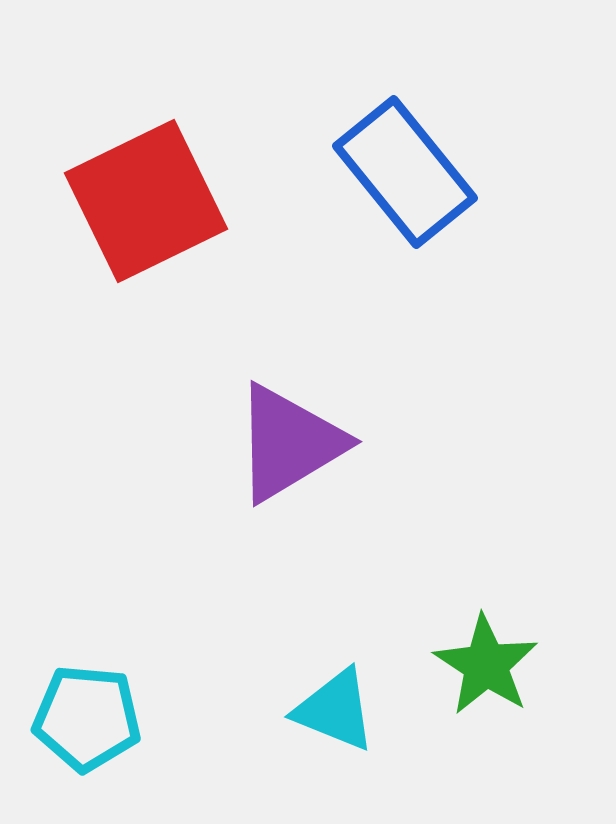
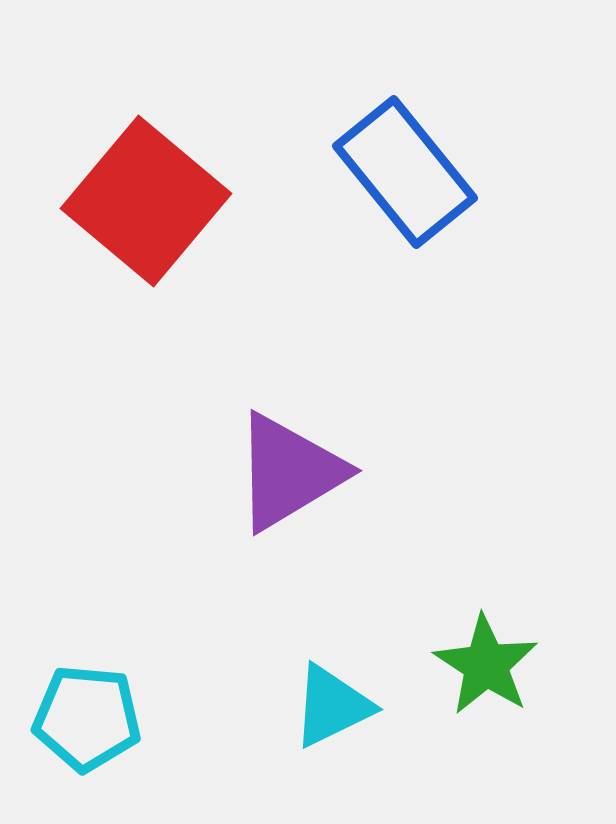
red square: rotated 24 degrees counterclockwise
purple triangle: moved 29 px down
cyan triangle: moved 3 px left, 4 px up; rotated 48 degrees counterclockwise
